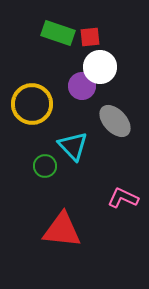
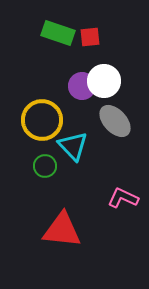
white circle: moved 4 px right, 14 px down
yellow circle: moved 10 px right, 16 px down
